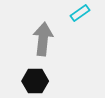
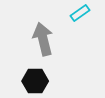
gray arrow: rotated 20 degrees counterclockwise
